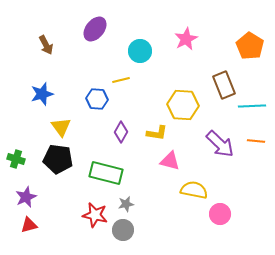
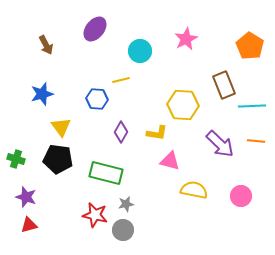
purple star: rotated 30 degrees counterclockwise
pink circle: moved 21 px right, 18 px up
